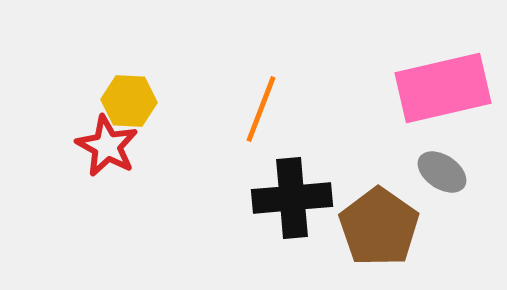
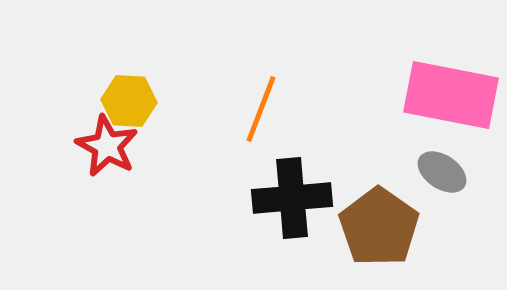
pink rectangle: moved 8 px right, 7 px down; rotated 24 degrees clockwise
